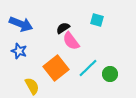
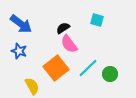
blue arrow: rotated 15 degrees clockwise
pink semicircle: moved 2 px left, 3 px down
